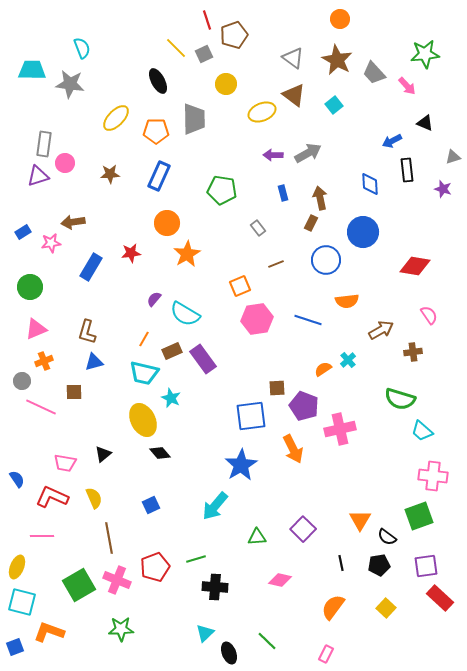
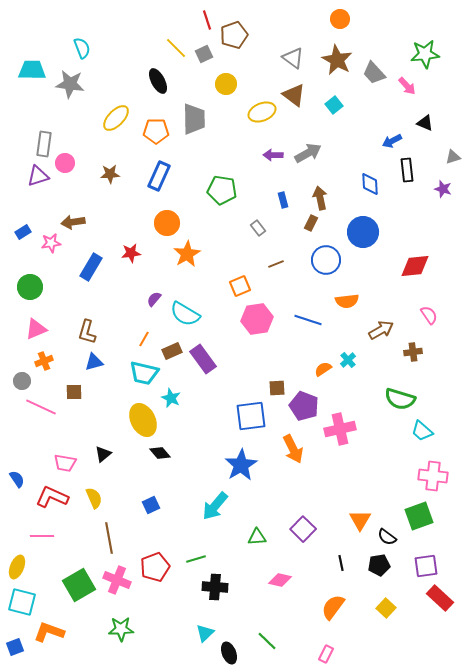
blue rectangle at (283, 193): moved 7 px down
red diamond at (415, 266): rotated 16 degrees counterclockwise
